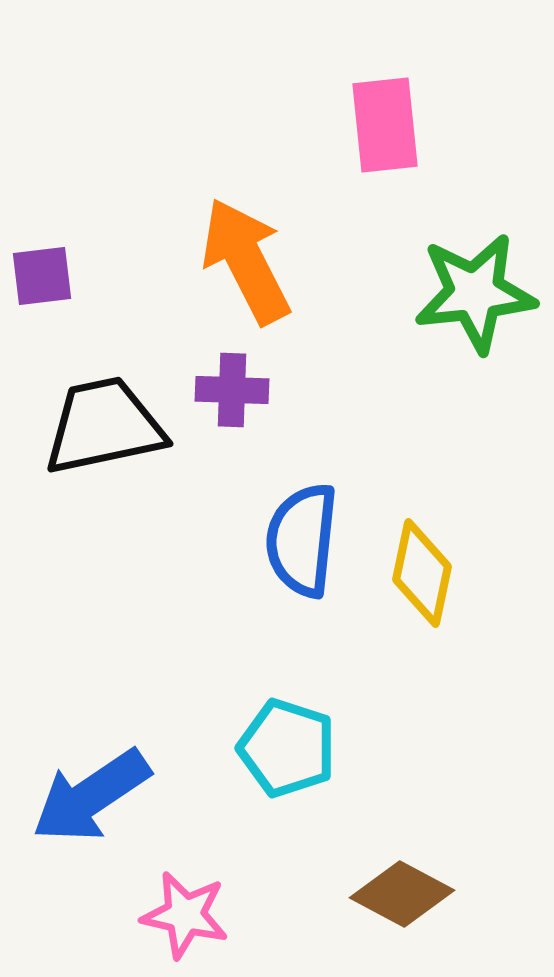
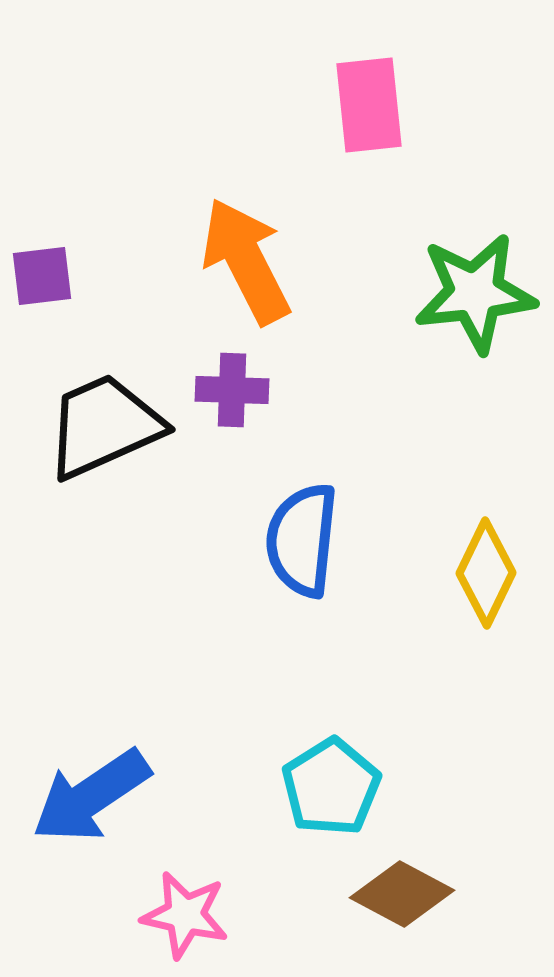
pink rectangle: moved 16 px left, 20 px up
black trapezoid: rotated 12 degrees counterclockwise
yellow diamond: moved 64 px right; rotated 14 degrees clockwise
cyan pentagon: moved 44 px right, 39 px down; rotated 22 degrees clockwise
